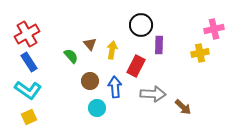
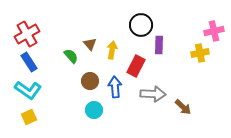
pink cross: moved 2 px down
cyan circle: moved 3 px left, 2 px down
